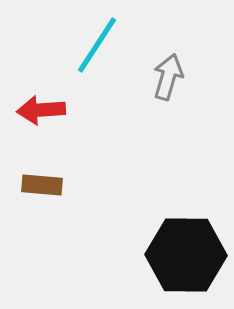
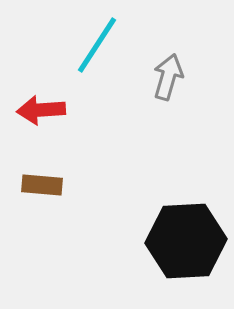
black hexagon: moved 14 px up; rotated 4 degrees counterclockwise
